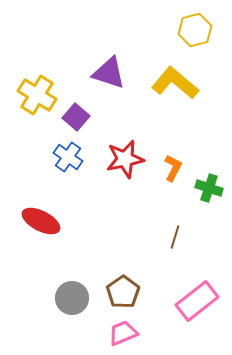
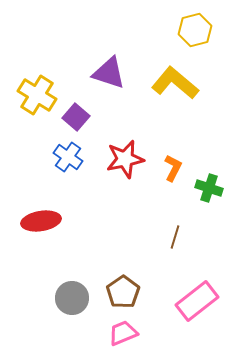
red ellipse: rotated 36 degrees counterclockwise
